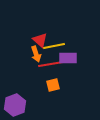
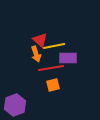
red line: moved 4 px down
